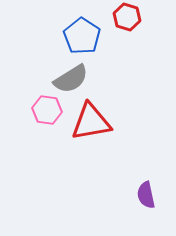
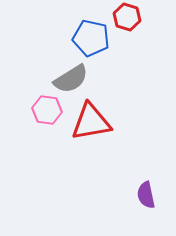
blue pentagon: moved 9 px right, 2 px down; rotated 21 degrees counterclockwise
